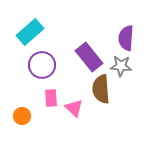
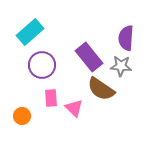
brown semicircle: rotated 52 degrees counterclockwise
